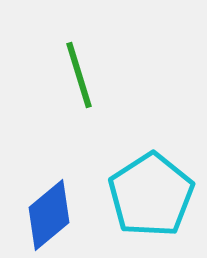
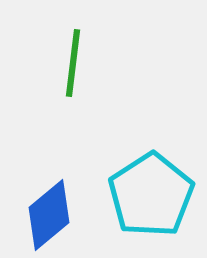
green line: moved 6 px left, 12 px up; rotated 24 degrees clockwise
